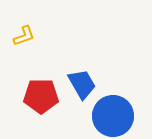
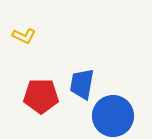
yellow L-shape: rotated 45 degrees clockwise
blue trapezoid: rotated 140 degrees counterclockwise
